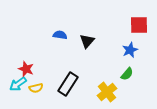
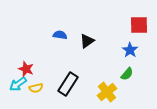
black triangle: rotated 14 degrees clockwise
blue star: rotated 14 degrees counterclockwise
